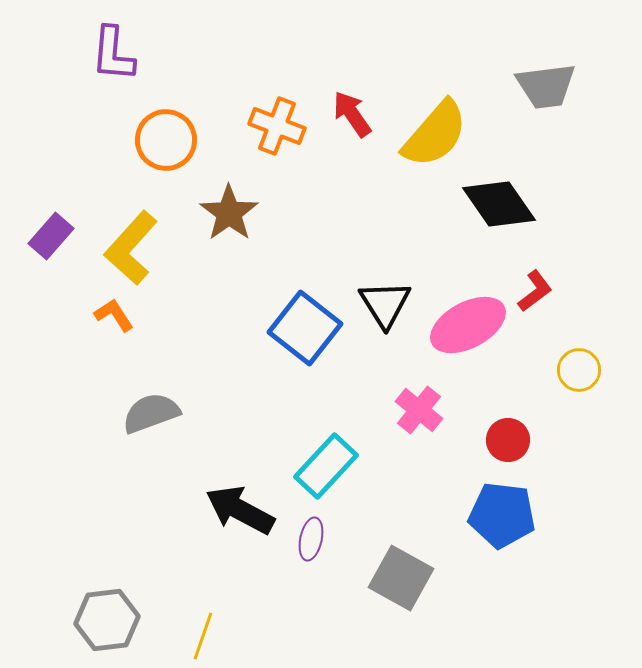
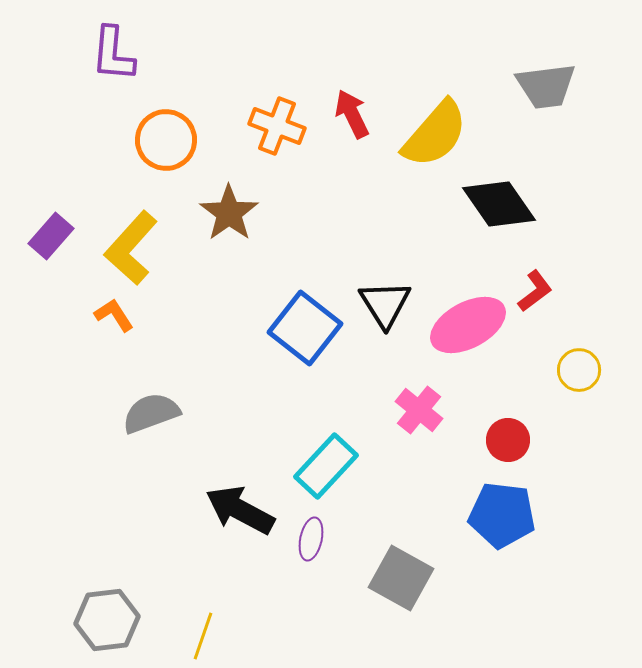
red arrow: rotated 9 degrees clockwise
